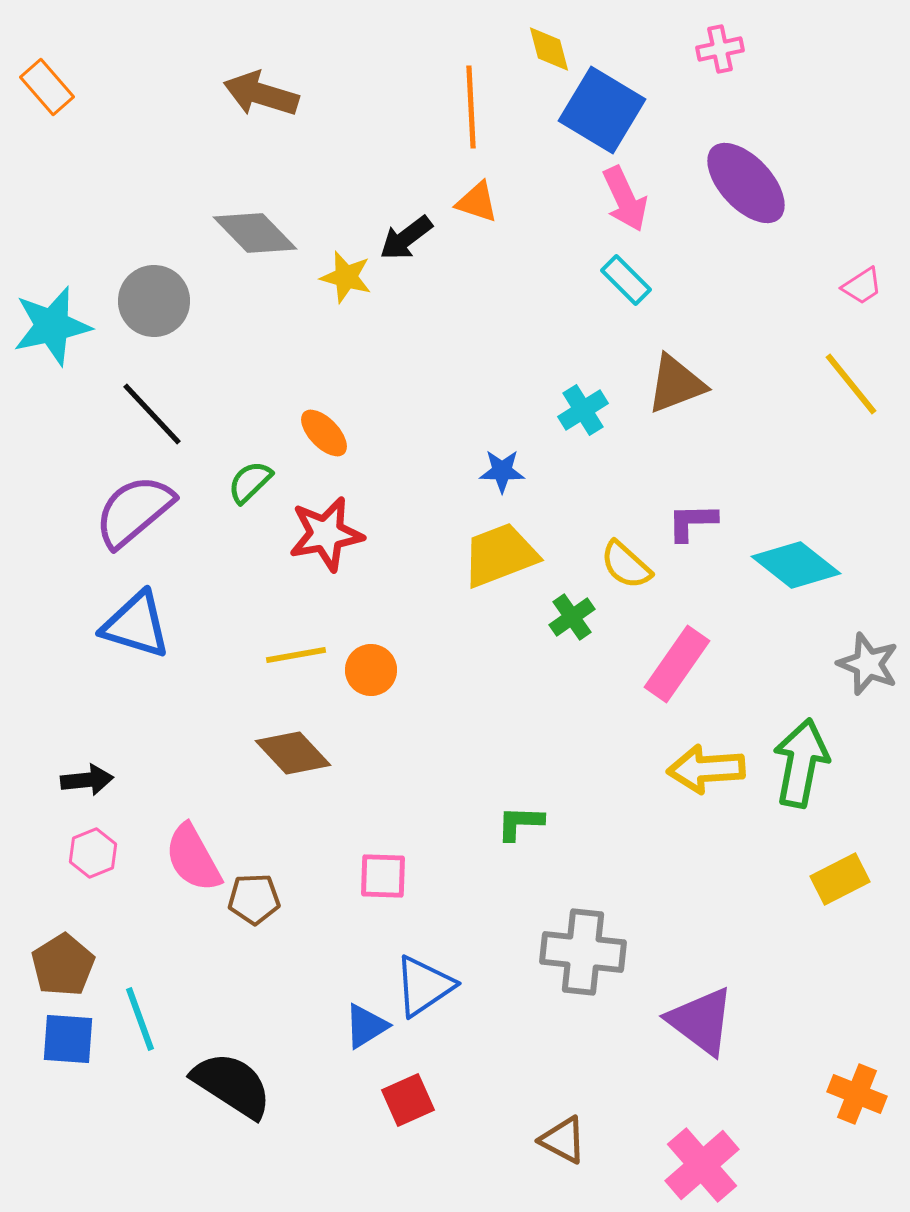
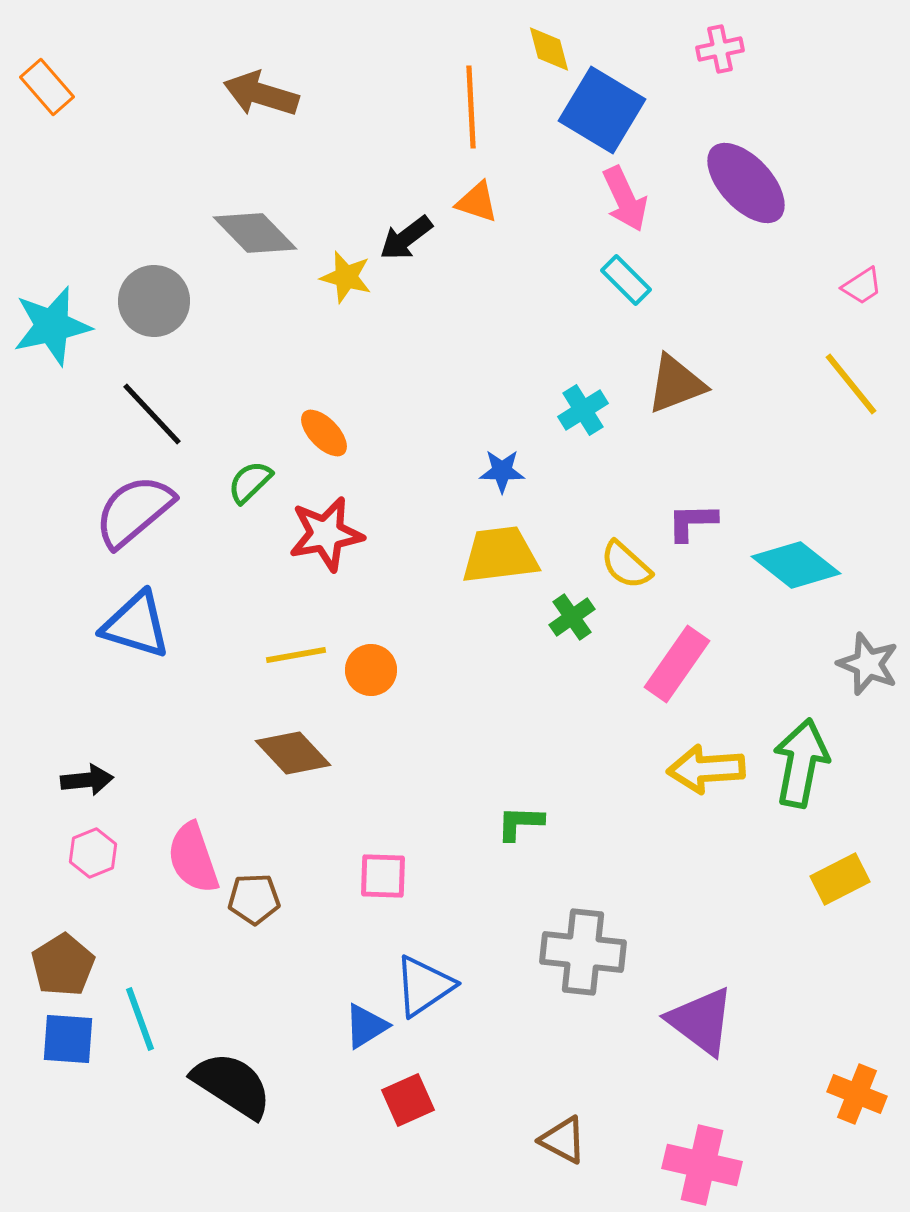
yellow trapezoid at (500, 555): rotated 14 degrees clockwise
pink semicircle at (193, 858): rotated 10 degrees clockwise
pink cross at (702, 1165): rotated 36 degrees counterclockwise
